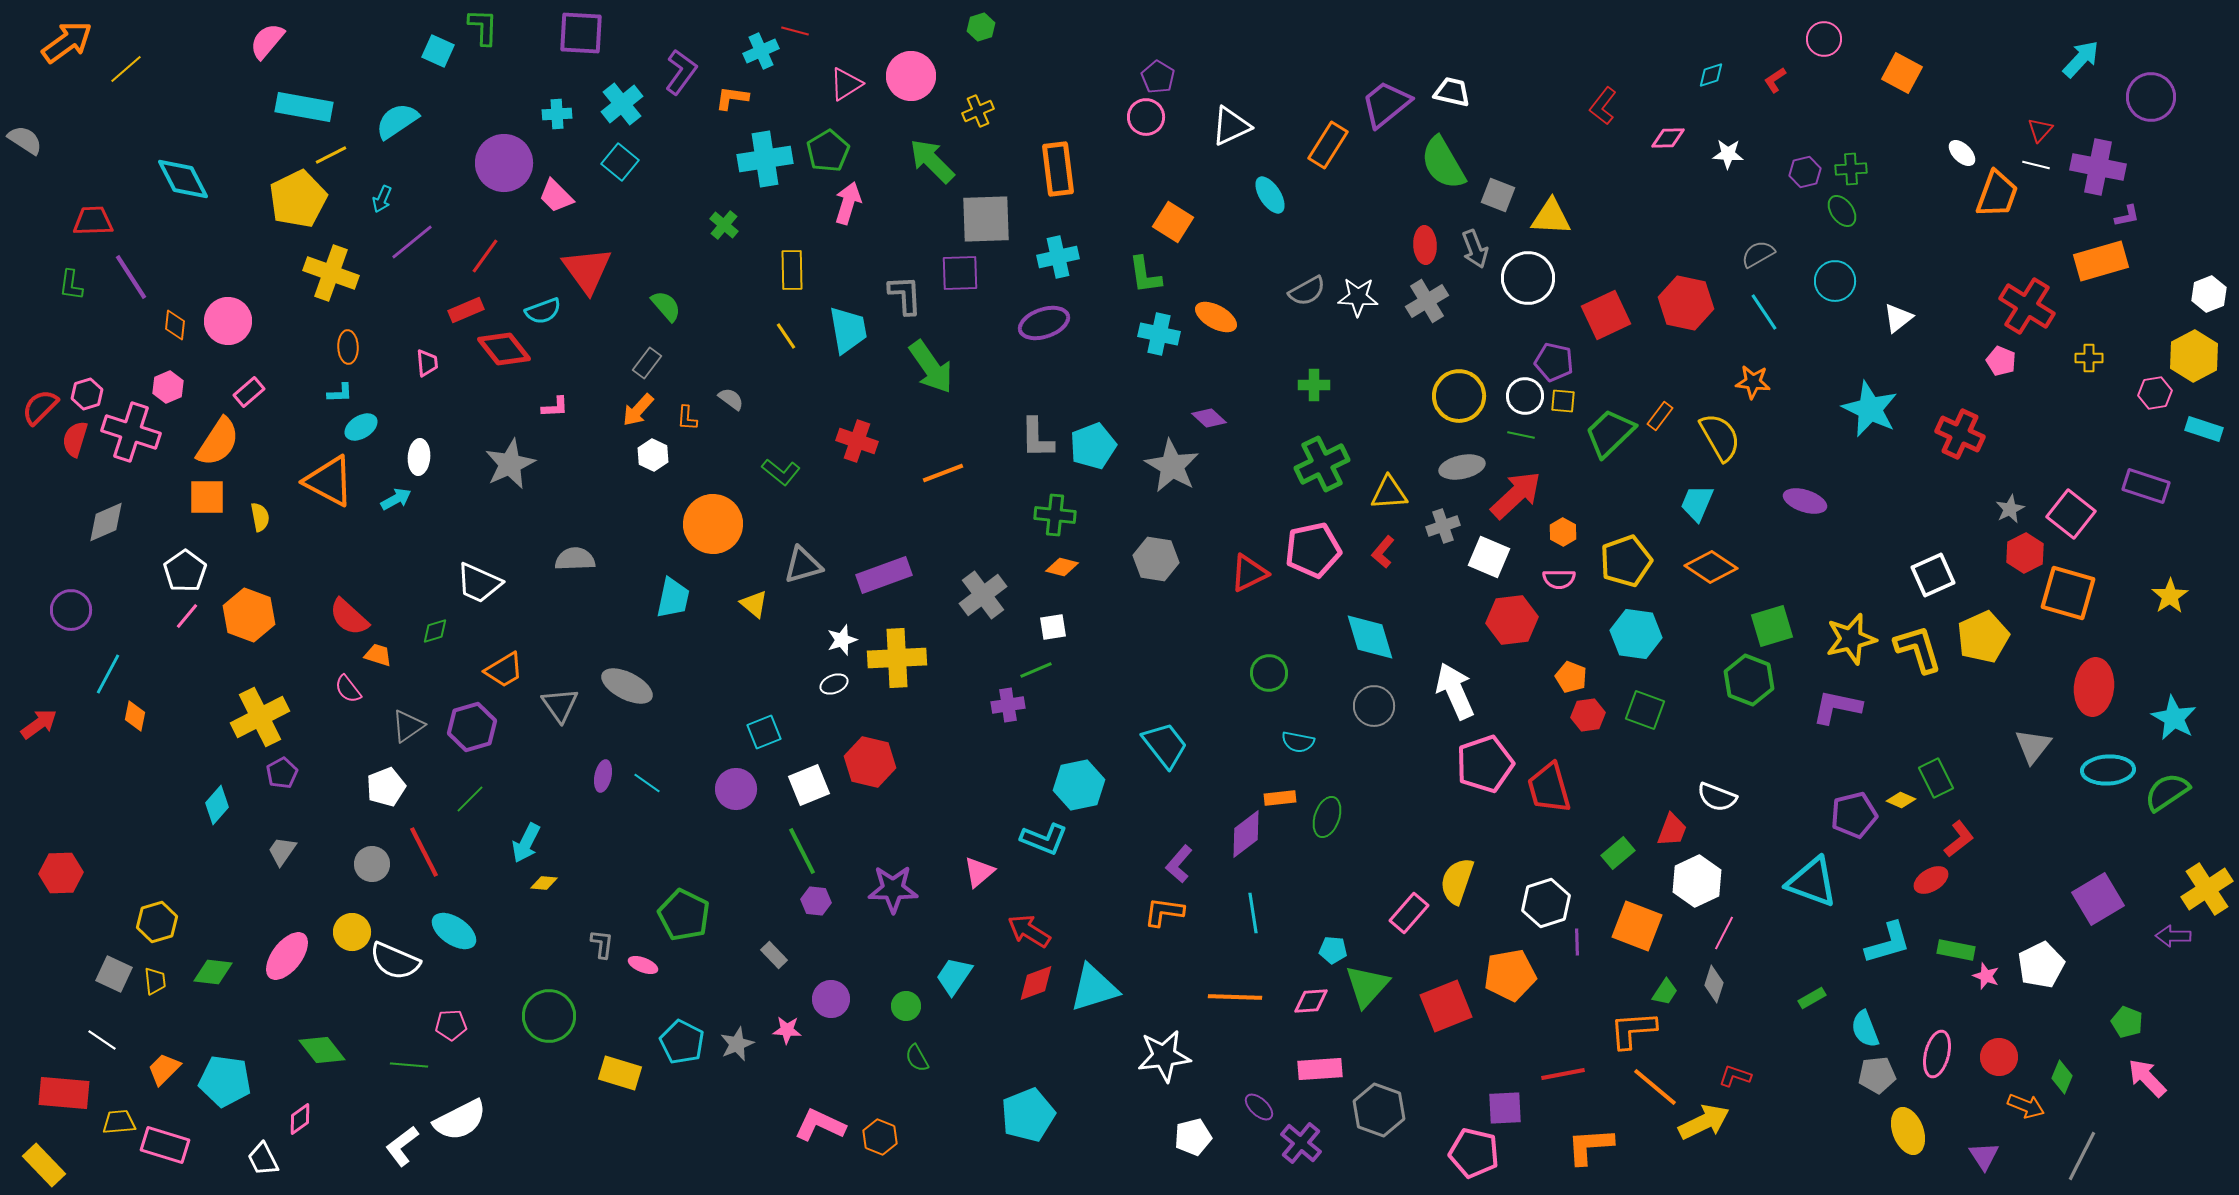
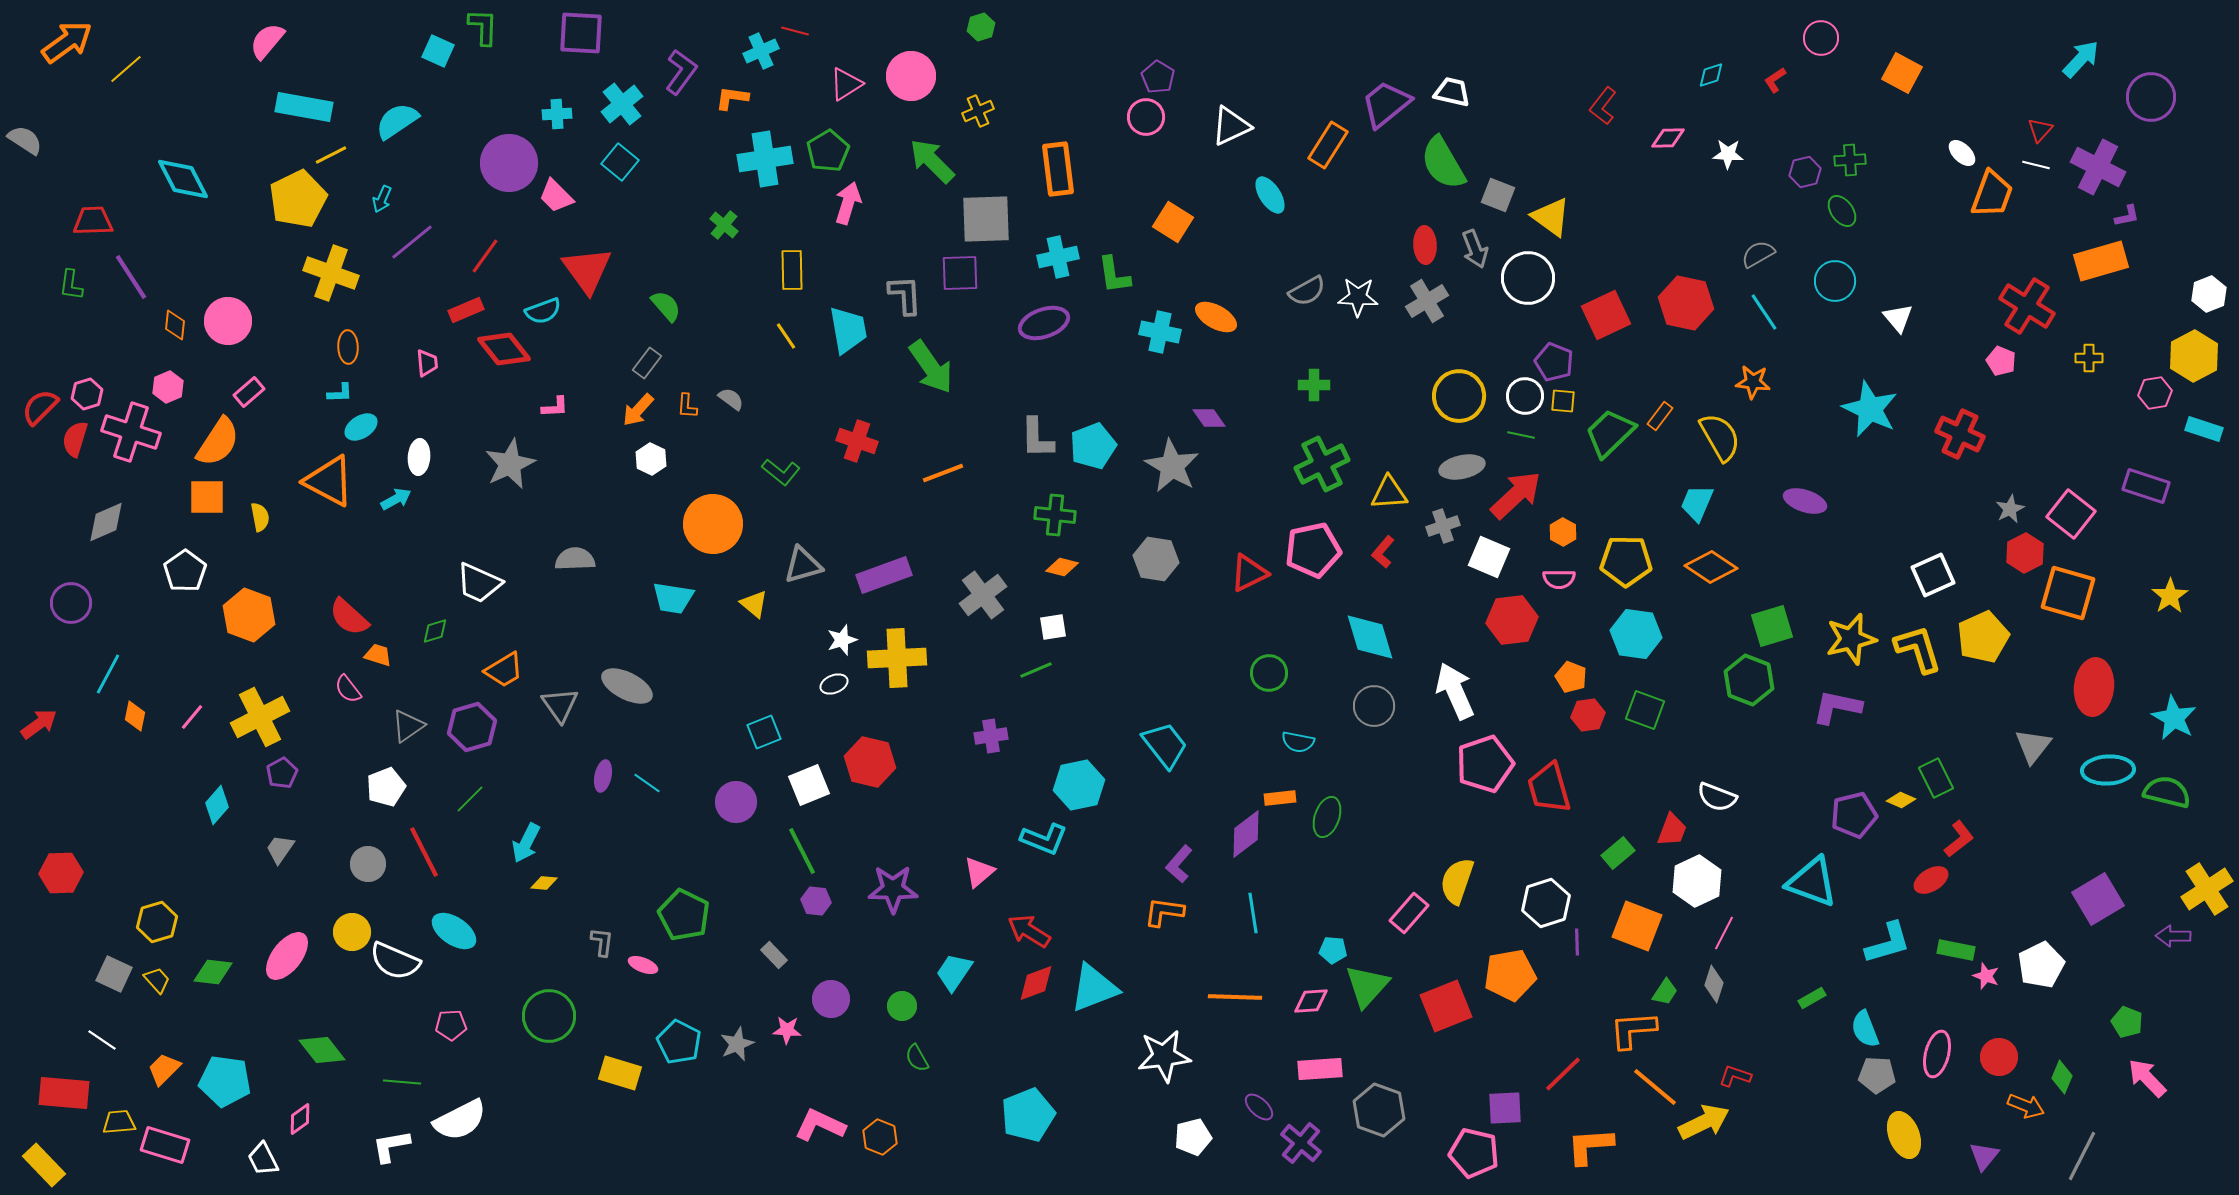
pink circle at (1824, 39): moved 3 px left, 1 px up
purple circle at (504, 163): moved 5 px right
purple cross at (2098, 167): rotated 16 degrees clockwise
green cross at (1851, 169): moved 1 px left, 9 px up
orange trapezoid at (1997, 194): moved 5 px left
yellow triangle at (1551, 217): rotated 33 degrees clockwise
green L-shape at (1145, 275): moved 31 px left
white triangle at (1898, 318): rotated 32 degrees counterclockwise
cyan cross at (1159, 334): moved 1 px right, 2 px up
purple pentagon at (1554, 362): rotated 9 degrees clockwise
orange L-shape at (687, 418): moved 12 px up
purple diamond at (1209, 418): rotated 12 degrees clockwise
white hexagon at (653, 455): moved 2 px left, 4 px down
yellow pentagon at (1626, 561): rotated 21 degrees clockwise
cyan trapezoid at (673, 598): rotated 87 degrees clockwise
purple circle at (71, 610): moved 7 px up
pink line at (187, 616): moved 5 px right, 101 px down
purple cross at (1008, 705): moved 17 px left, 31 px down
purple circle at (736, 789): moved 13 px down
green semicircle at (2167, 792): rotated 48 degrees clockwise
gray trapezoid at (282, 851): moved 2 px left, 2 px up
gray circle at (372, 864): moved 4 px left
gray L-shape at (602, 944): moved 2 px up
cyan trapezoid at (954, 976): moved 4 px up
yellow trapezoid at (155, 981): moved 2 px right, 1 px up; rotated 36 degrees counterclockwise
cyan triangle at (1094, 988): rotated 4 degrees counterclockwise
green circle at (906, 1006): moved 4 px left
cyan pentagon at (682, 1042): moved 3 px left
green line at (409, 1065): moved 7 px left, 17 px down
red line at (1563, 1074): rotated 33 degrees counterclockwise
gray pentagon at (1877, 1075): rotated 9 degrees clockwise
yellow ellipse at (1908, 1131): moved 4 px left, 4 px down
white L-shape at (402, 1146): moved 11 px left; rotated 27 degrees clockwise
purple triangle at (1984, 1156): rotated 12 degrees clockwise
